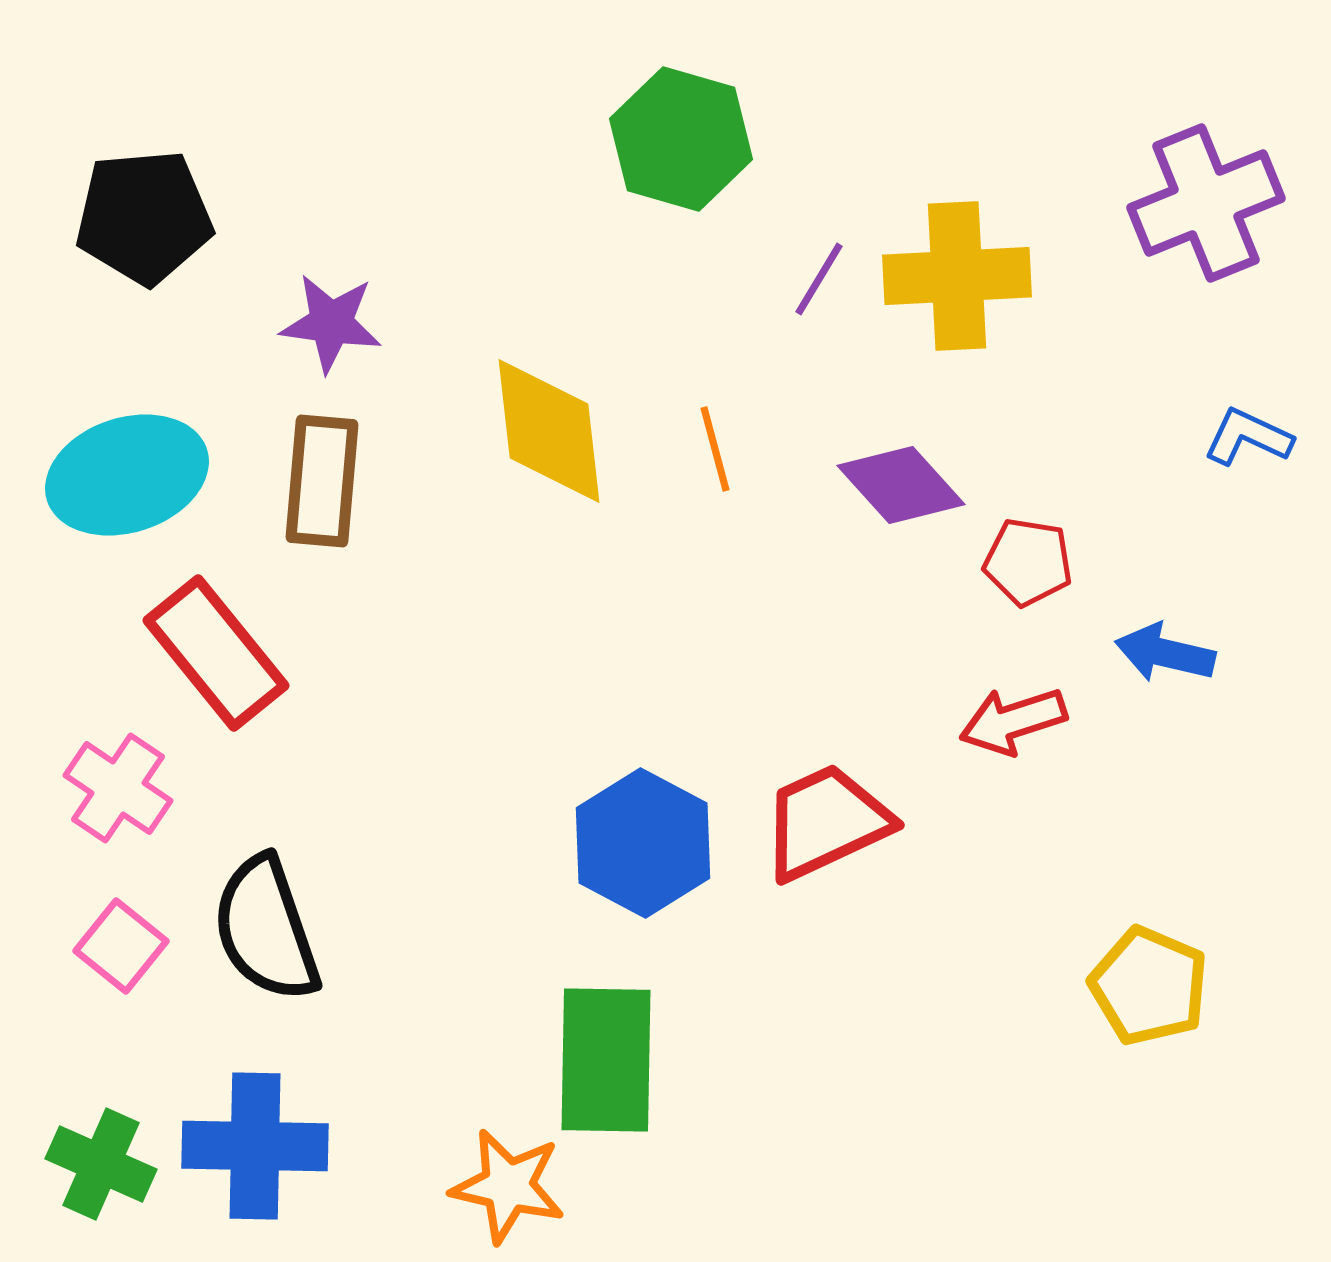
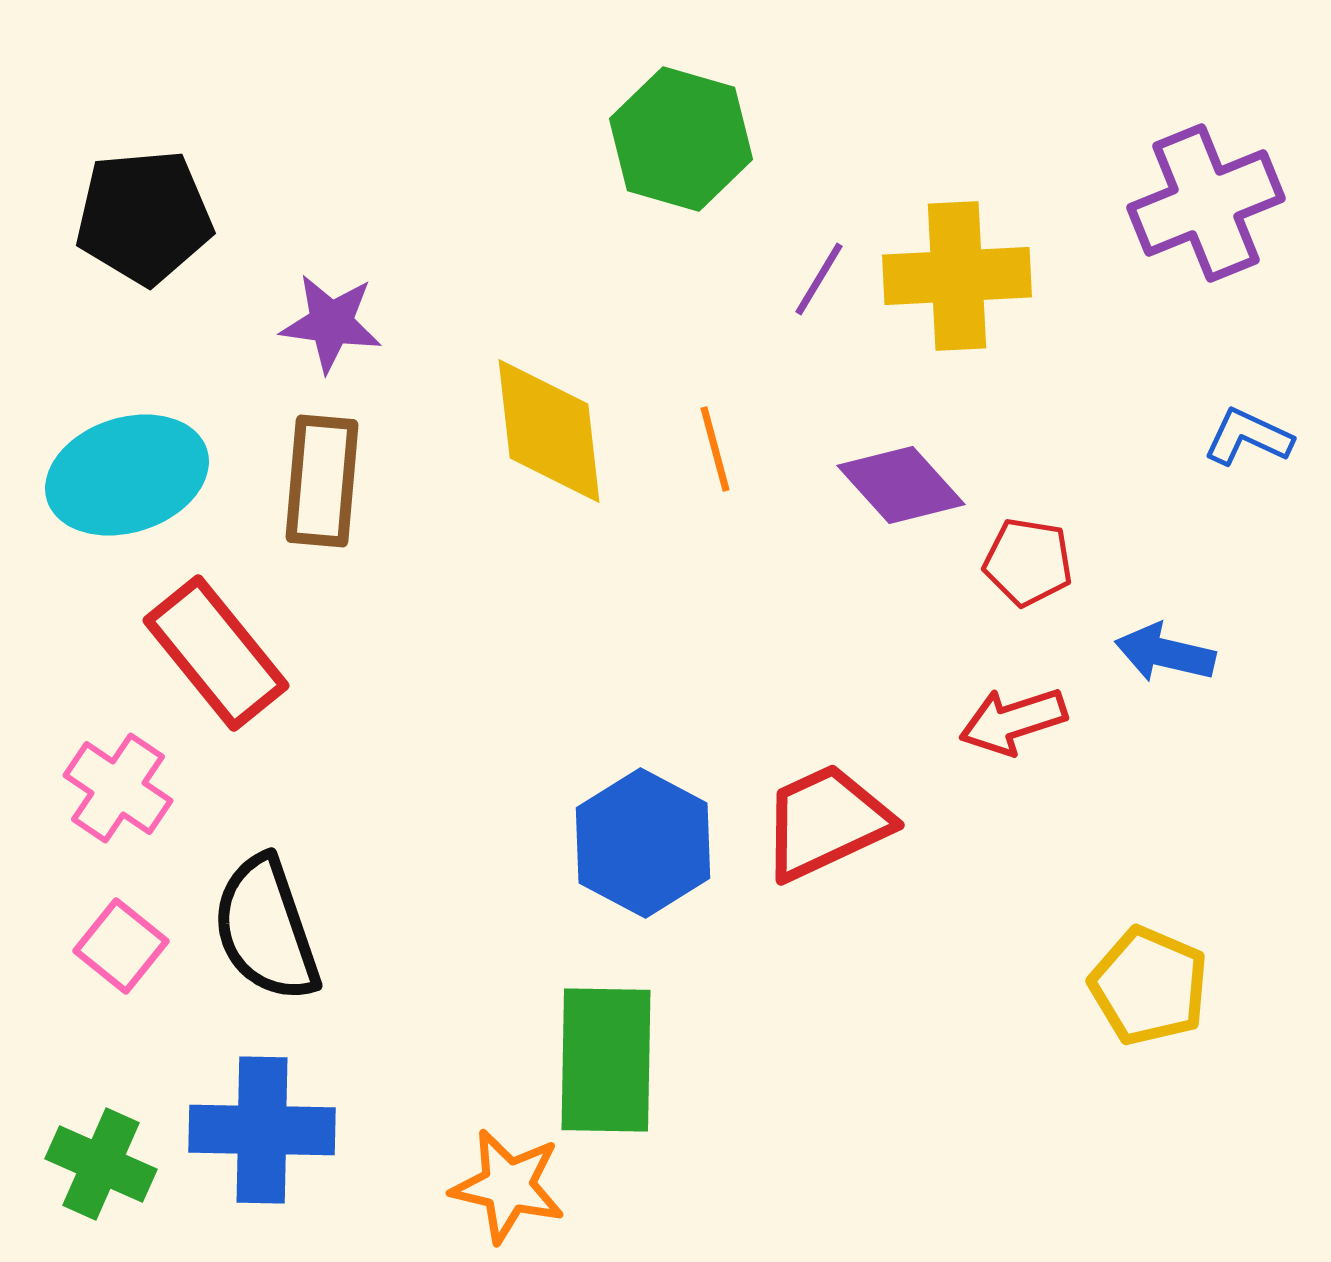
blue cross: moved 7 px right, 16 px up
